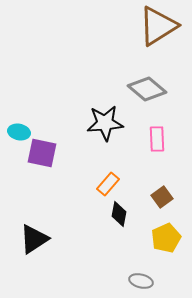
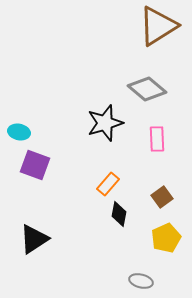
black star: rotated 12 degrees counterclockwise
purple square: moved 7 px left, 12 px down; rotated 8 degrees clockwise
